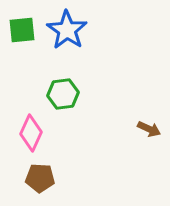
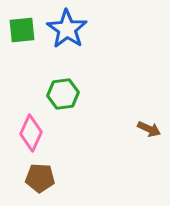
blue star: moved 1 px up
